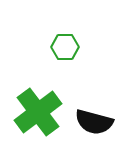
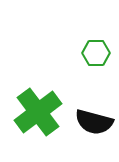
green hexagon: moved 31 px right, 6 px down
